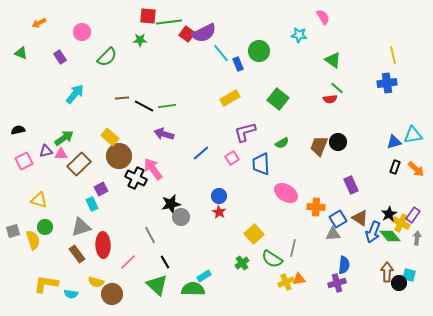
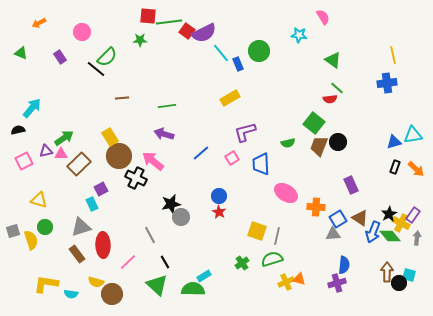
red square at (187, 34): moved 3 px up
cyan arrow at (75, 94): moved 43 px left, 14 px down
green square at (278, 99): moved 36 px right, 24 px down
black line at (144, 106): moved 48 px left, 37 px up; rotated 12 degrees clockwise
yellow rectangle at (110, 137): rotated 18 degrees clockwise
green semicircle at (282, 143): moved 6 px right; rotated 16 degrees clockwise
pink arrow at (153, 169): moved 8 px up; rotated 15 degrees counterclockwise
yellow square at (254, 234): moved 3 px right, 3 px up; rotated 30 degrees counterclockwise
yellow semicircle at (33, 240): moved 2 px left
gray line at (293, 248): moved 16 px left, 12 px up
green semicircle at (272, 259): rotated 130 degrees clockwise
orange triangle at (299, 279): rotated 24 degrees clockwise
